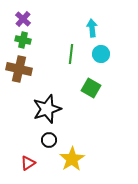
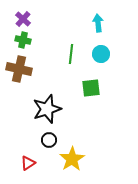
cyan arrow: moved 6 px right, 5 px up
green square: rotated 36 degrees counterclockwise
